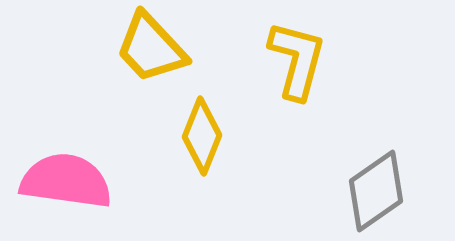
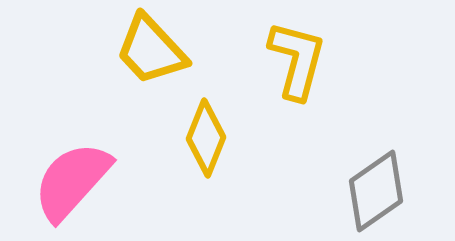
yellow trapezoid: moved 2 px down
yellow diamond: moved 4 px right, 2 px down
pink semicircle: moved 6 px right; rotated 56 degrees counterclockwise
